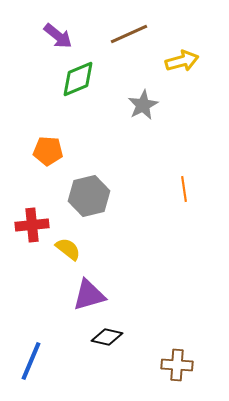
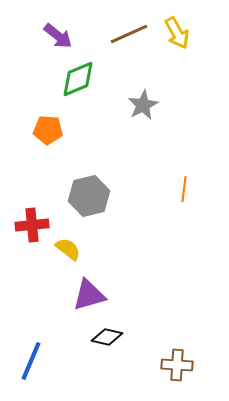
yellow arrow: moved 5 px left, 28 px up; rotated 76 degrees clockwise
orange pentagon: moved 21 px up
orange line: rotated 15 degrees clockwise
